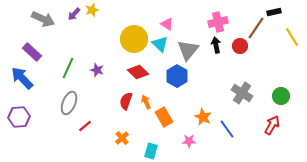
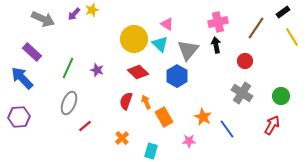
black rectangle: moved 9 px right; rotated 24 degrees counterclockwise
red circle: moved 5 px right, 15 px down
